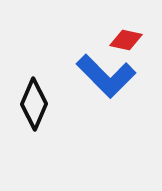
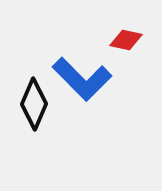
blue L-shape: moved 24 px left, 3 px down
